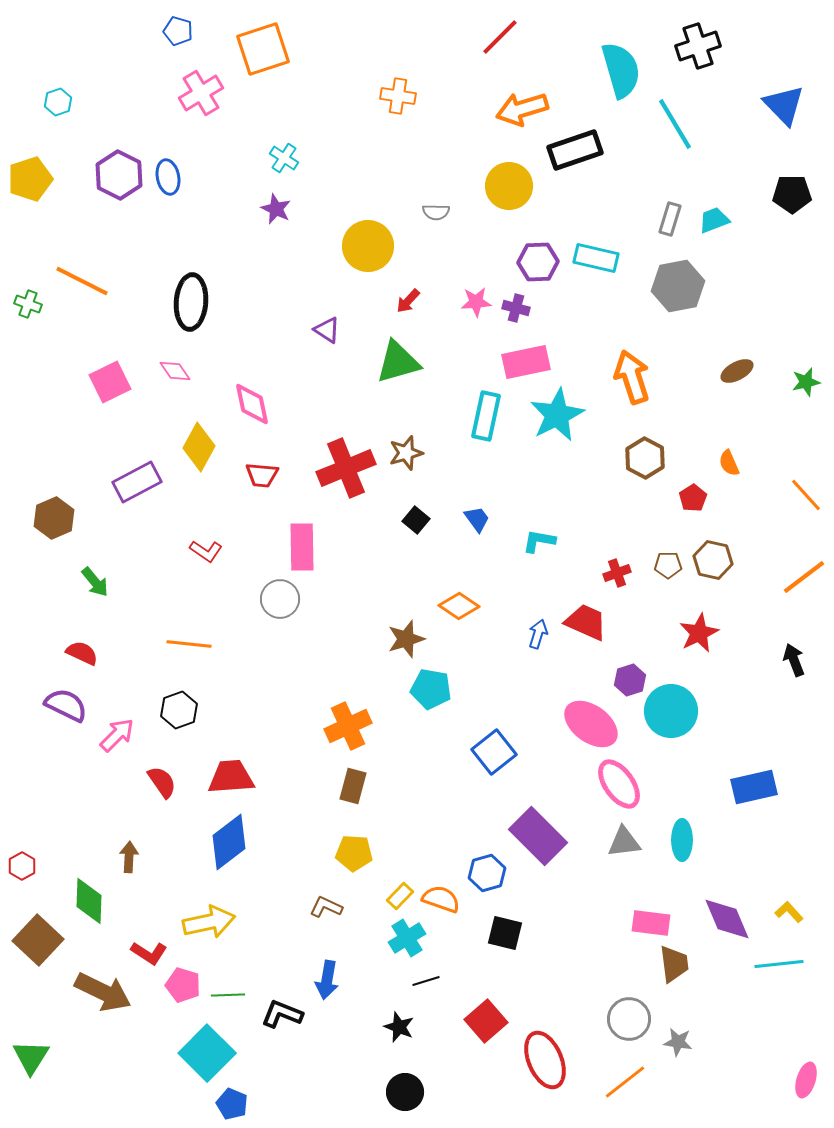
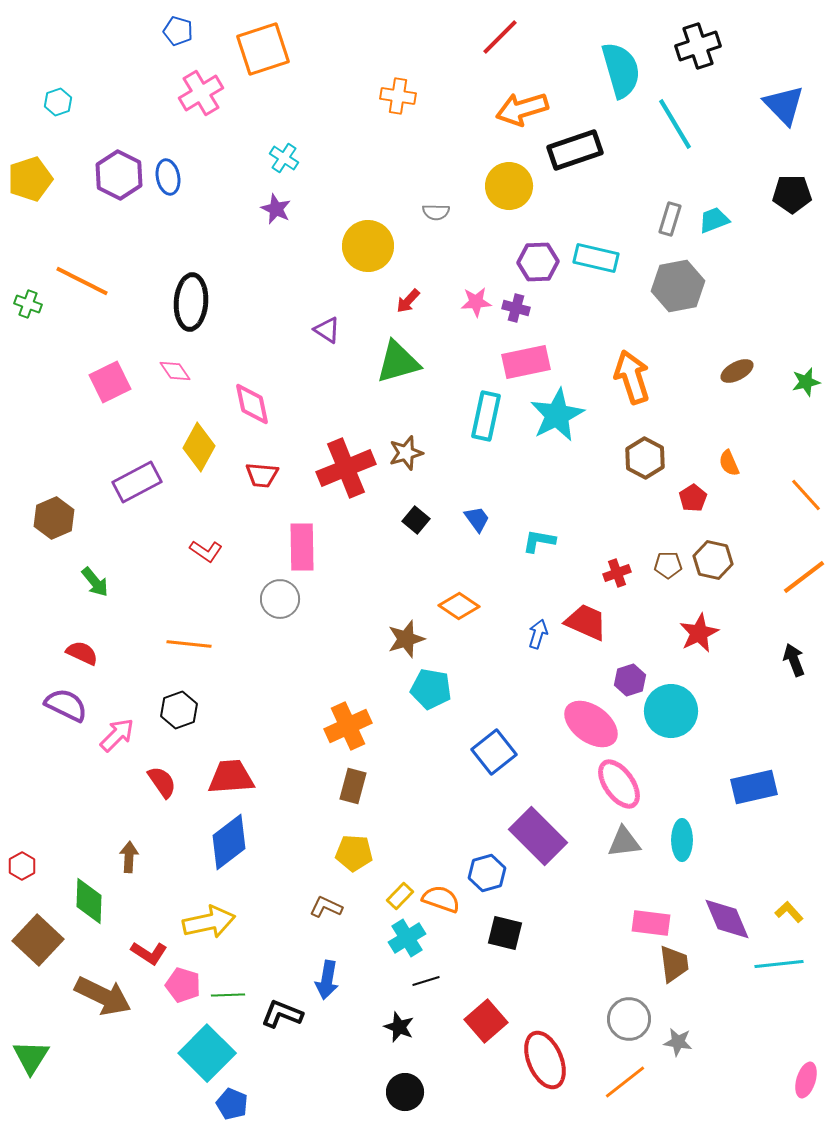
brown arrow at (103, 992): moved 4 px down
